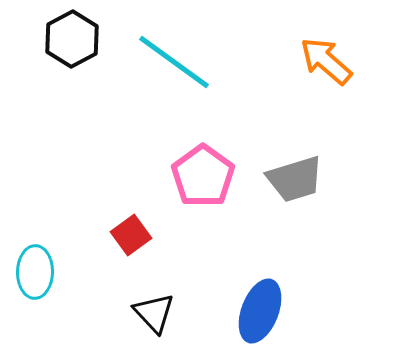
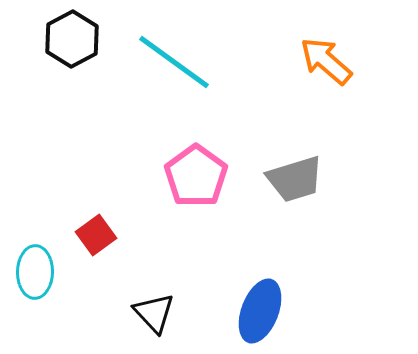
pink pentagon: moved 7 px left
red square: moved 35 px left
